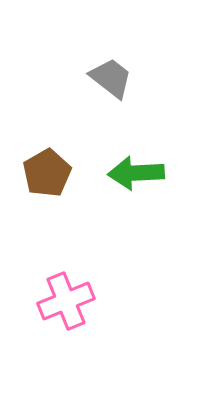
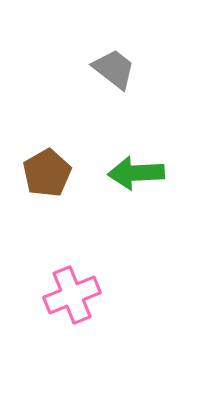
gray trapezoid: moved 3 px right, 9 px up
pink cross: moved 6 px right, 6 px up
